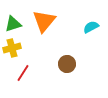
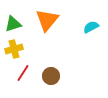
orange triangle: moved 3 px right, 1 px up
yellow cross: moved 2 px right, 1 px down
brown circle: moved 16 px left, 12 px down
